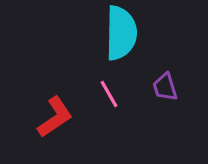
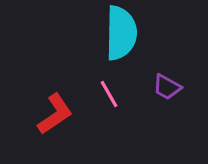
purple trapezoid: moved 2 px right; rotated 44 degrees counterclockwise
red L-shape: moved 3 px up
